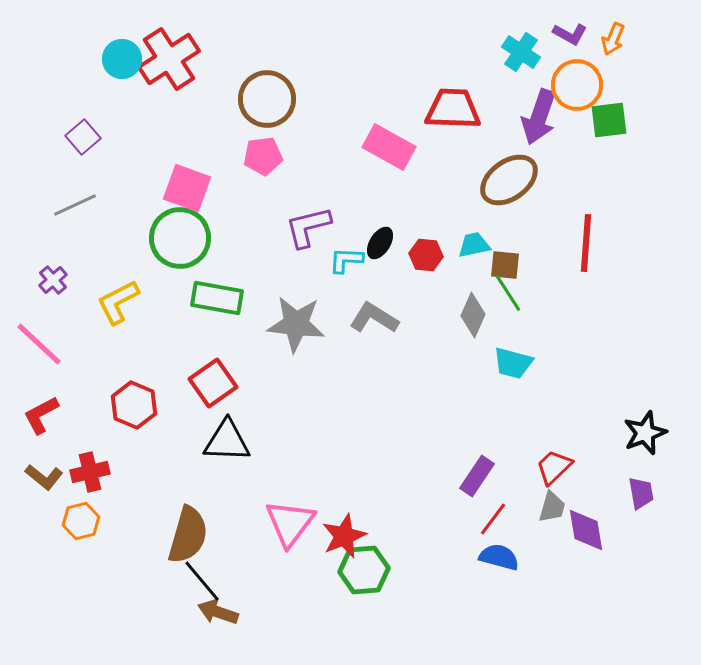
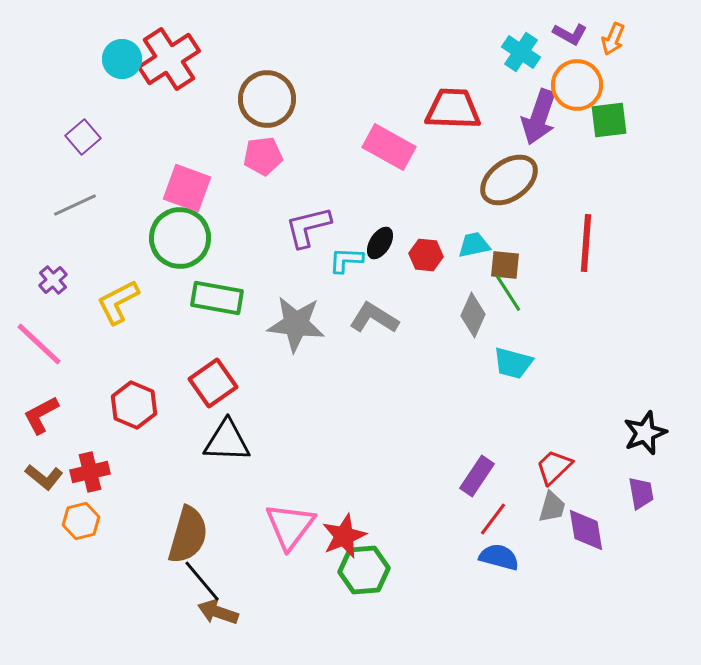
pink triangle at (290, 523): moved 3 px down
